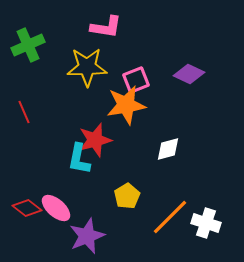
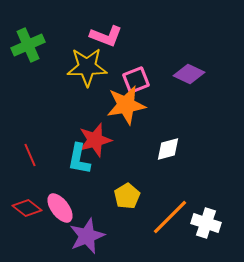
pink L-shape: moved 9 px down; rotated 12 degrees clockwise
red line: moved 6 px right, 43 px down
pink ellipse: moved 4 px right; rotated 12 degrees clockwise
